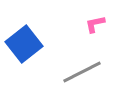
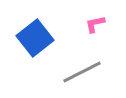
blue square: moved 11 px right, 6 px up
